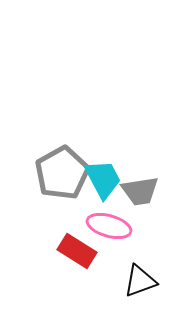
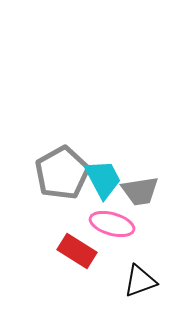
pink ellipse: moved 3 px right, 2 px up
